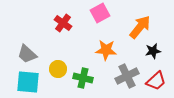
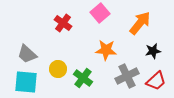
pink square: rotated 12 degrees counterclockwise
orange arrow: moved 4 px up
green cross: rotated 24 degrees clockwise
cyan square: moved 2 px left
